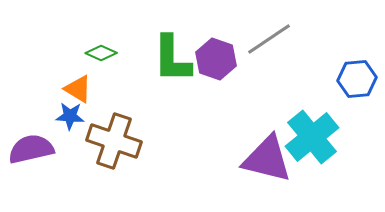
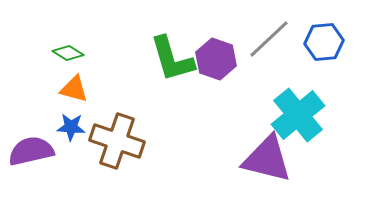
gray line: rotated 9 degrees counterclockwise
green diamond: moved 33 px left; rotated 8 degrees clockwise
green L-shape: rotated 16 degrees counterclockwise
blue hexagon: moved 33 px left, 37 px up
orange triangle: moved 4 px left; rotated 16 degrees counterclockwise
blue star: moved 1 px right, 11 px down
cyan cross: moved 14 px left, 22 px up
brown cross: moved 3 px right
purple semicircle: moved 2 px down
